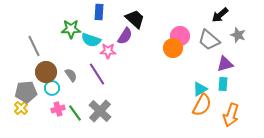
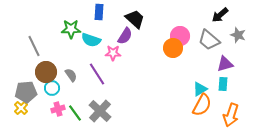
pink star: moved 5 px right, 2 px down
